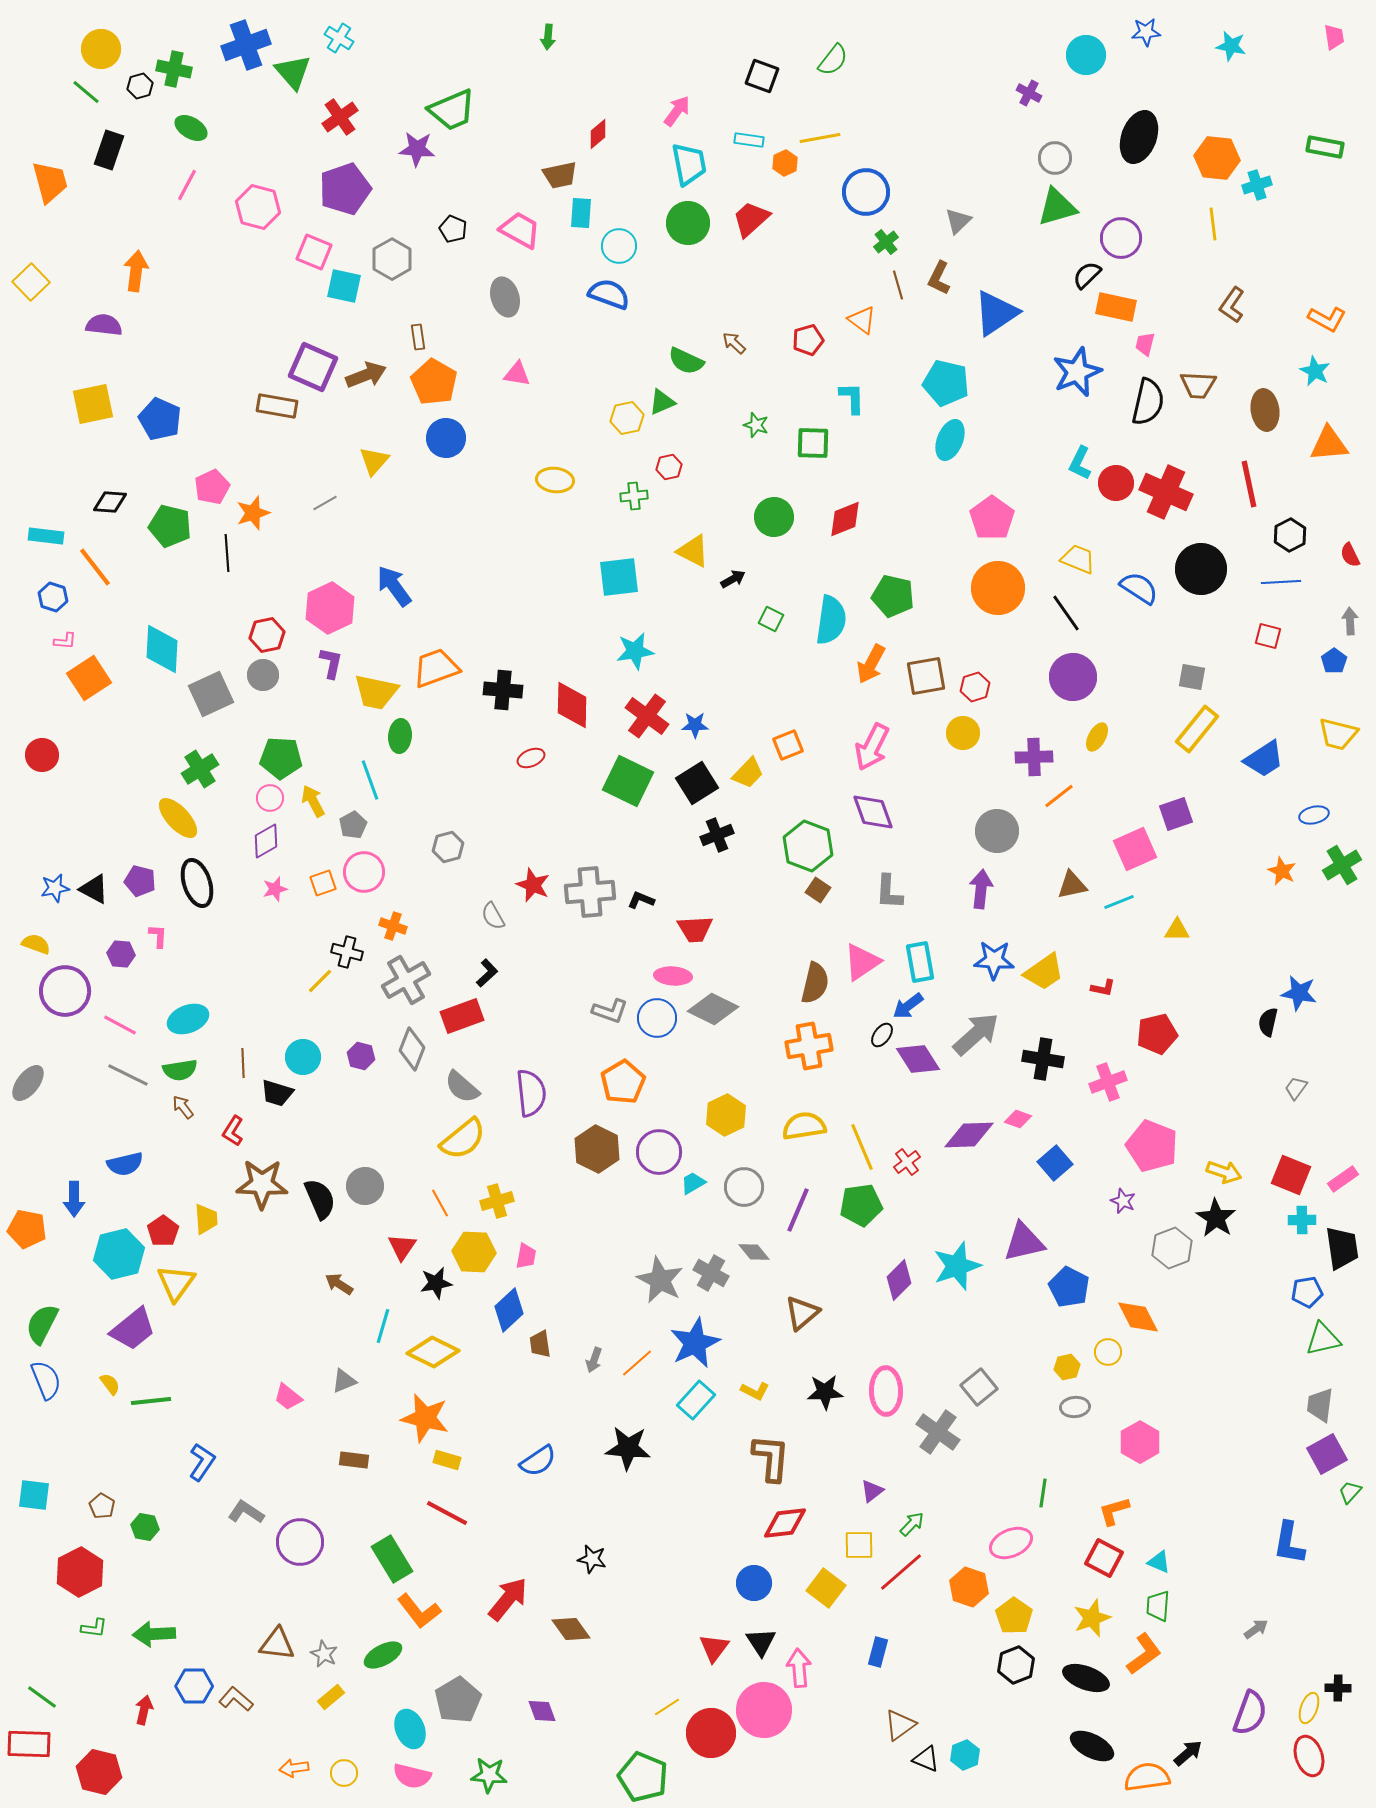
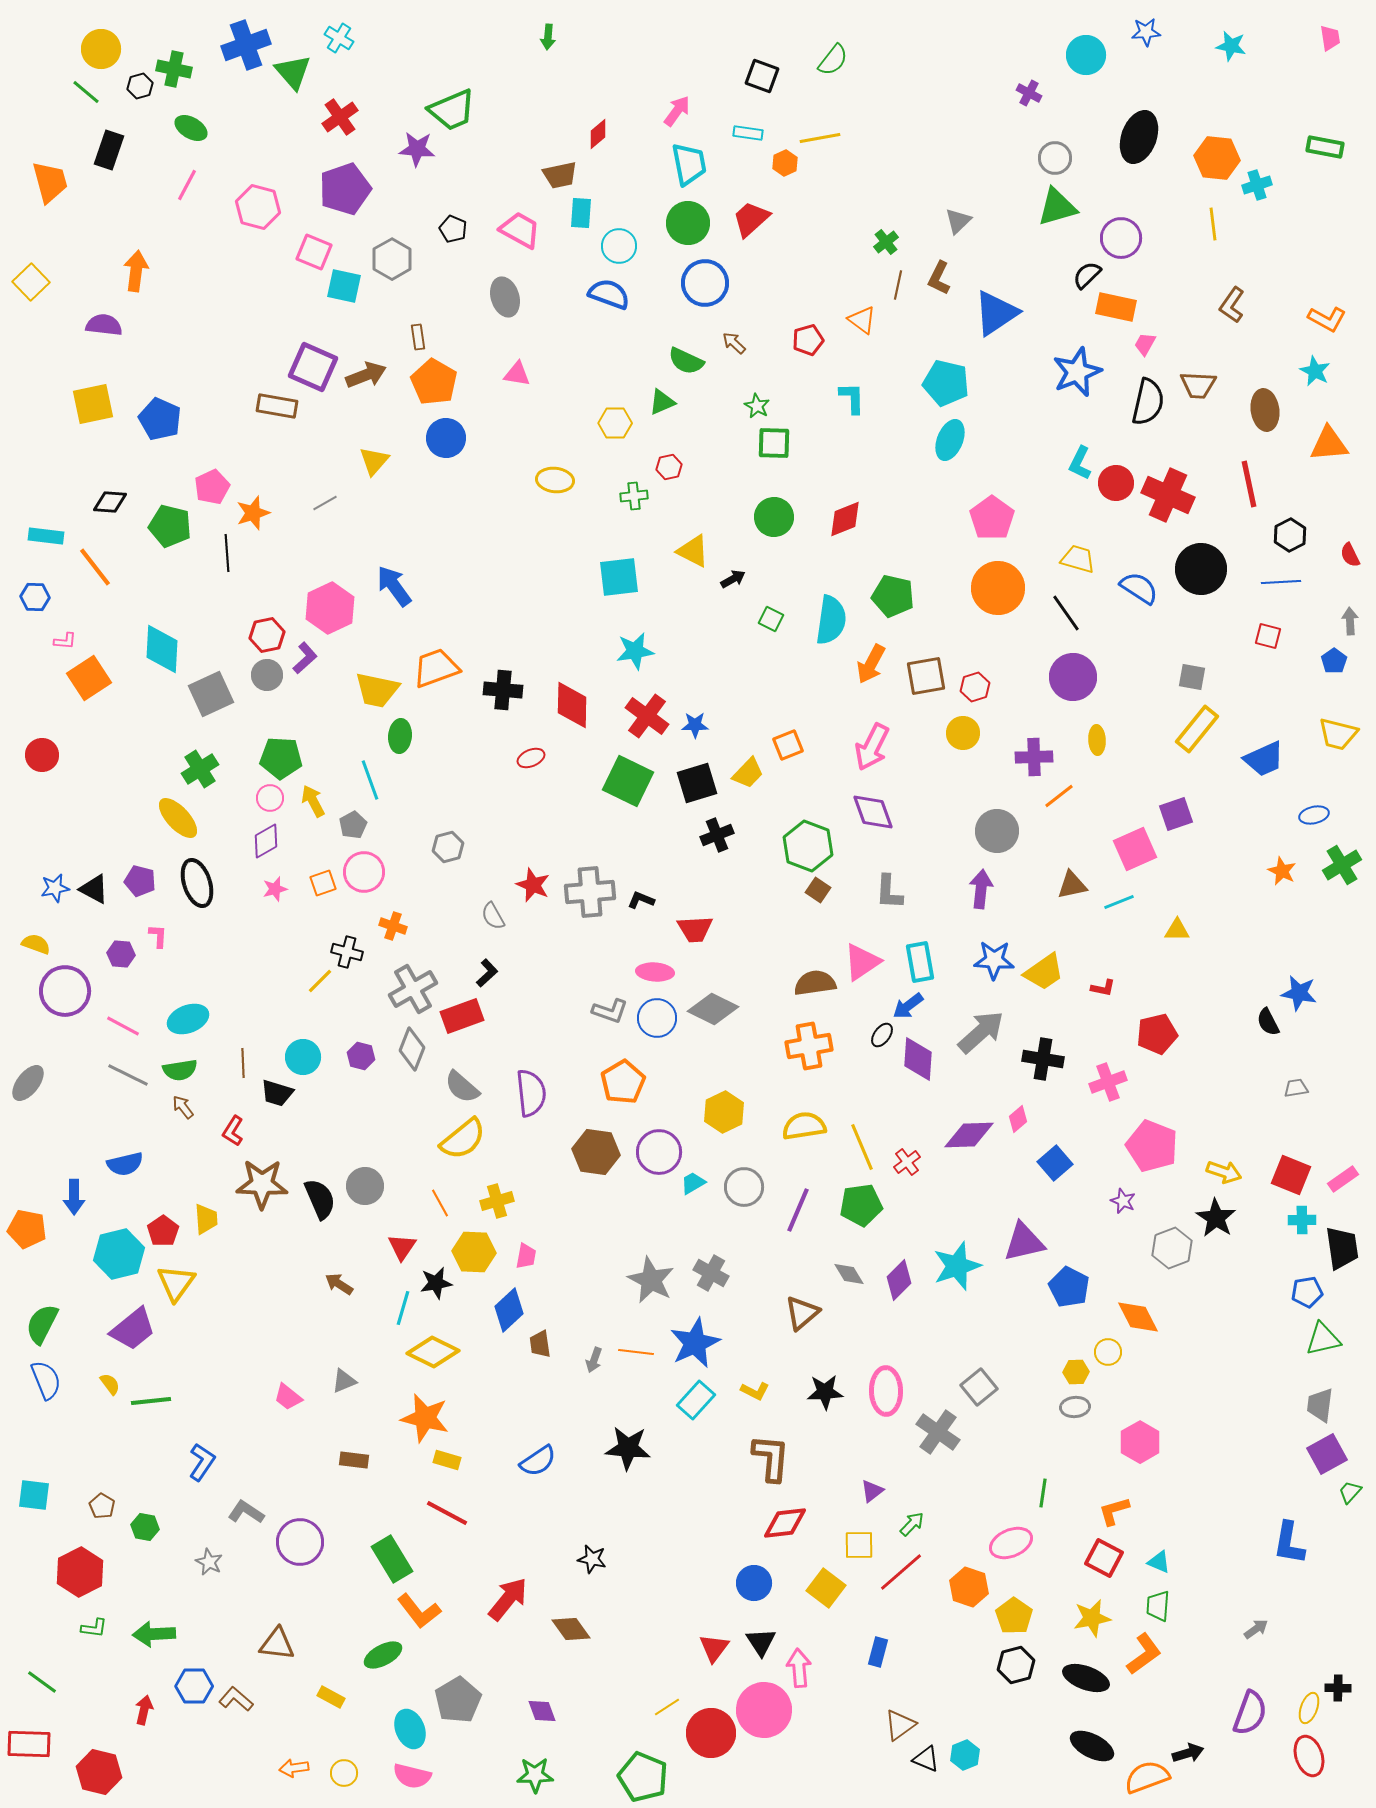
pink trapezoid at (1334, 37): moved 4 px left, 1 px down
cyan rectangle at (749, 140): moved 1 px left, 7 px up
blue circle at (866, 192): moved 161 px left, 91 px down
brown line at (898, 285): rotated 28 degrees clockwise
pink trapezoid at (1145, 344): rotated 15 degrees clockwise
yellow hexagon at (627, 418): moved 12 px left, 5 px down; rotated 12 degrees clockwise
green star at (756, 425): moved 1 px right, 19 px up; rotated 10 degrees clockwise
green square at (813, 443): moved 39 px left
red cross at (1166, 492): moved 2 px right, 3 px down
yellow trapezoid at (1078, 559): rotated 6 degrees counterclockwise
blue hexagon at (53, 597): moved 18 px left; rotated 16 degrees counterclockwise
purple L-shape at (331, 663): moved 26 px left, 5 px up; rotated 36 degrees clockwise
gray circle at (263, 675): moved 4 px right
yellow trapezoid at (376, 692): moved 1 px right, 2 px up
yellow ellipse at (1097, 737): moved 3 px down; rotated 32 degrees counterclockwise
blue trapezoid at (1264, 759): rotated 9 degrees clockwise
black square at (697, 783): rotated 15 degrees clockwise
pink ellipse at (673, 976): moved 18 px left, 4 px up
gray cross at (406, 980): moved 7 px right, 9 px down
brown semicircle at (815, 983): rotated 111 degrees counterclockwise
black semicircle at (1268, 1022): rotated 40 degrees counterclockwise
pink line at (120, 1025): moved 3 px right, 1 px down
gray arrow at (976, 1034): moved 5 px right, 2 px up
purple diamond at (918, 1059): rotated 36 degrees clockwise
gray trapezoid at (1296, 1088): rotated 45 degrees clockwise
yellow hexagon at (726, 1115): moved 2 px left, 3 px up
pink diamond at (1018, 1119): rotated 60 degrees counterclockwise
brown hexagon at (597, 1149): moved 1 px left, 3 px down; rotated 18 degrees counterclockwise
blue arrow at (74, 1199): moved 2 px up
gray diamond at (754, 1252): moved 95 px right, 22 px down; rotated 8 degrees clockwise
gray star at (660, 1280): moved 9 px left
cyan line at (383, 1326): moved 20 px right, 18 px up
orange line at (637, 1363): moved 1 px left, 11 px up; rotated 48 degrees clockwise
yellow hexagon at (1067, 1367): moved 9 px right, 5 px down; rotated 10 degrees clockwise
yellow star at (1092, 1618): rotated 9 degrees clockwise
gray star at (324, 1654): moved 115 px left, 92 px up
black hexagon at (1016, 1665): rotated 6 degrees clockwise
green line at (42, 1697): moved 15 px up
yellow rectangle at (331, 1697): rotated 68 degrees clockwise
black arrow at (1188, 1753): rotated 24 degrees clockwise
green star at (489, 1775): moved 46 px right; rotated 6 degrees counterclockwise
orange semicircle at (1147, 1777): rotated 12 degrees counterclockwise
